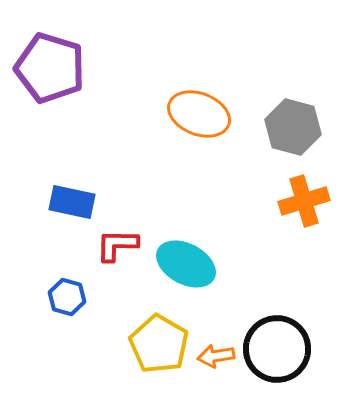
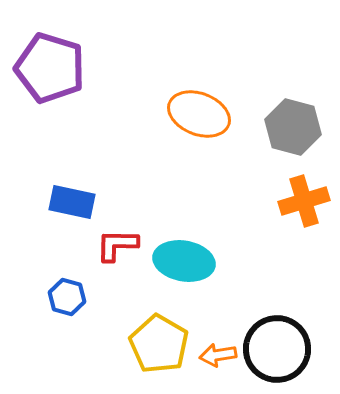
cyan ellipse: moved 2 px left, 3 px up; rotated 18 degrees counterclockwise
orange arrow: moved 2 px right, 1 px up
